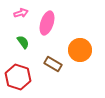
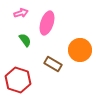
green semicircle: moved 2 px right, 2 px up
red hexagon: moved 3 px down
